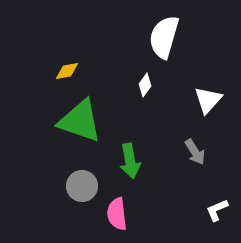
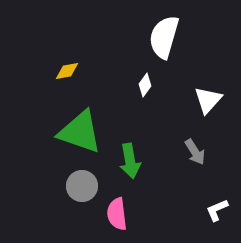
green triangle: moved 11 px down
